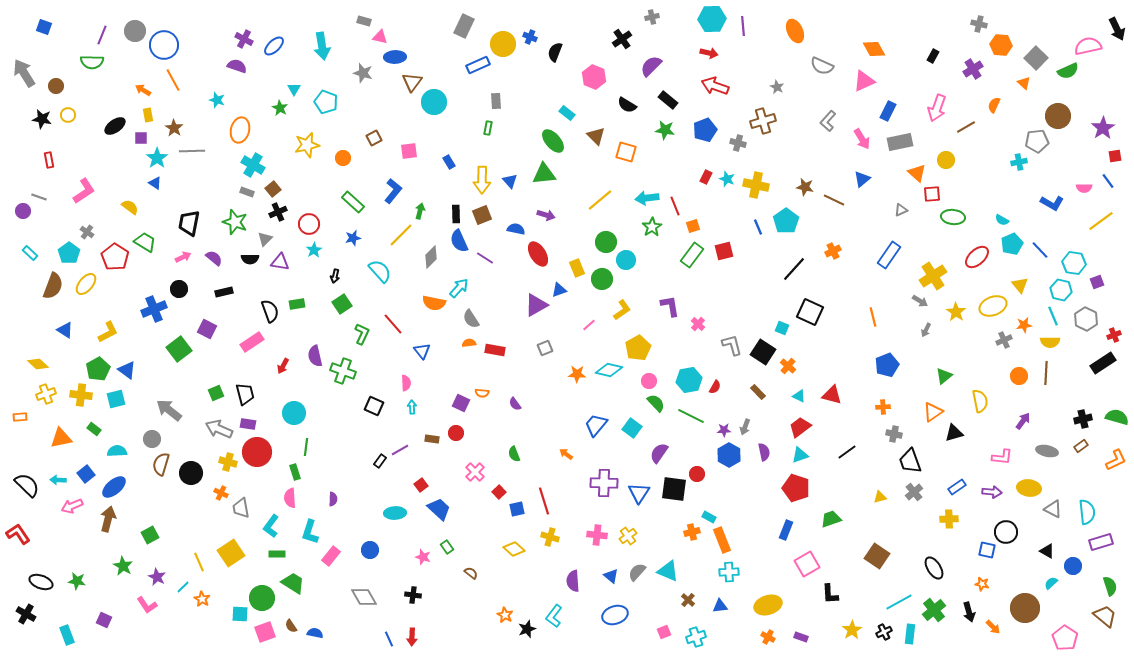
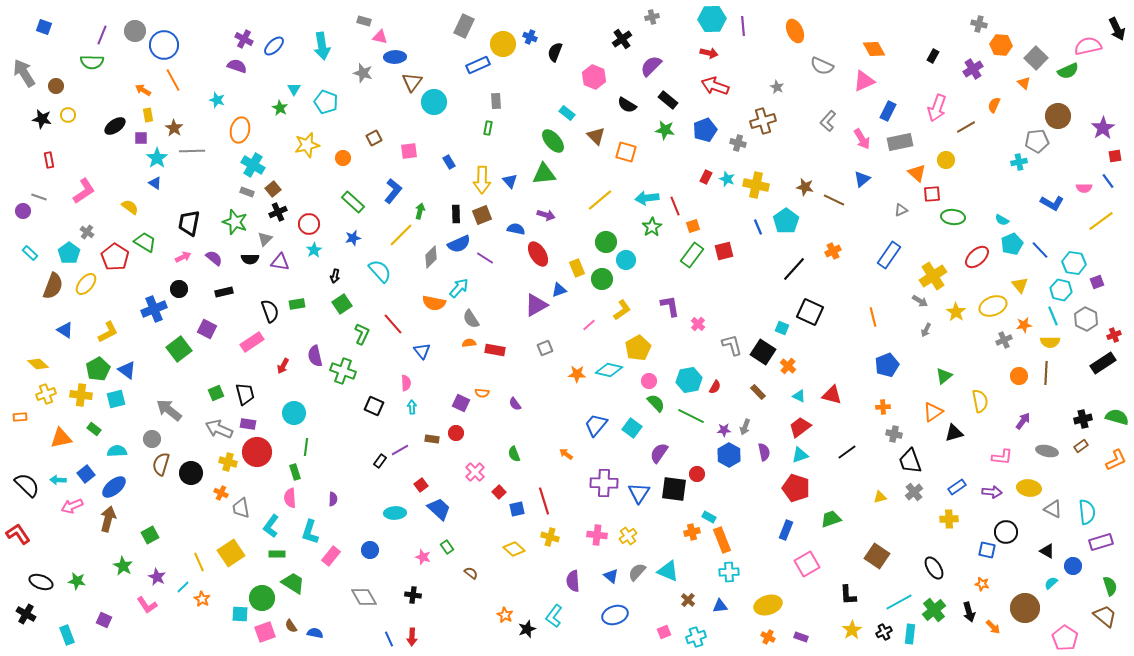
blue semicircle at (459, 241): moved 3 px down; rotated 90 degrees counterclockwise
black L-shape at (830, 594): moved 18 px right, 1 px down
